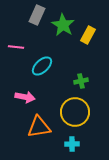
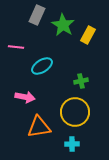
cyan ellipse: rotated 10 degrees clockwise
